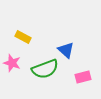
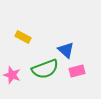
pink star: moved 12 px down
pink rectangle: moved 6 px left, 6 px up
